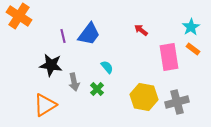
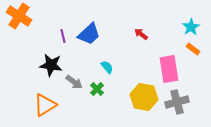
red arrow: moved 4 px down
blue trapezoid: rotated 10 degrees clockwise
pink rectangle: moved 12 px down
gray arrow: rotated 42 degrees counterclockwise
